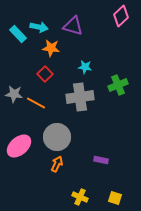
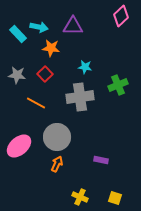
purple triangle: rotated 15 degrees counterclockwise
gray star: moved 3 px right, 19 px up
